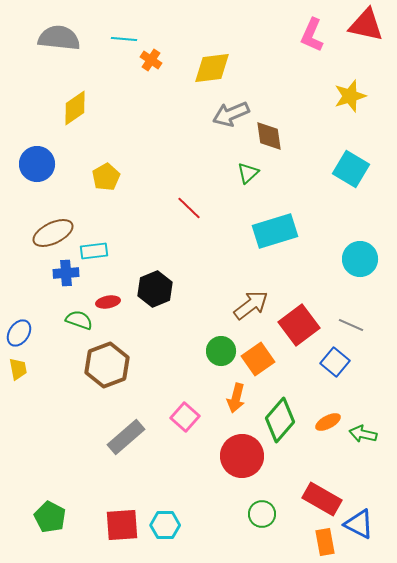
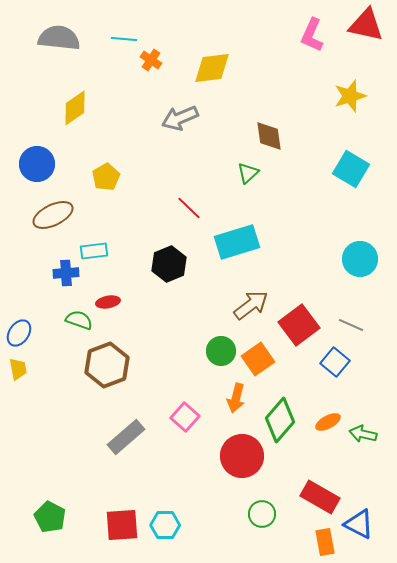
gray arrow at (231, 114): moved 51 px left, 4 px down
cyan rectangle at (275, 231): moved 38 px left, 11 px down
brown ellipse at (53, 233): moved 18 px up
black hexagon at (155, 289): moved 14 px right, 25 px up
red rectangle at (322, 499): moved 2 px left, 2 px up
